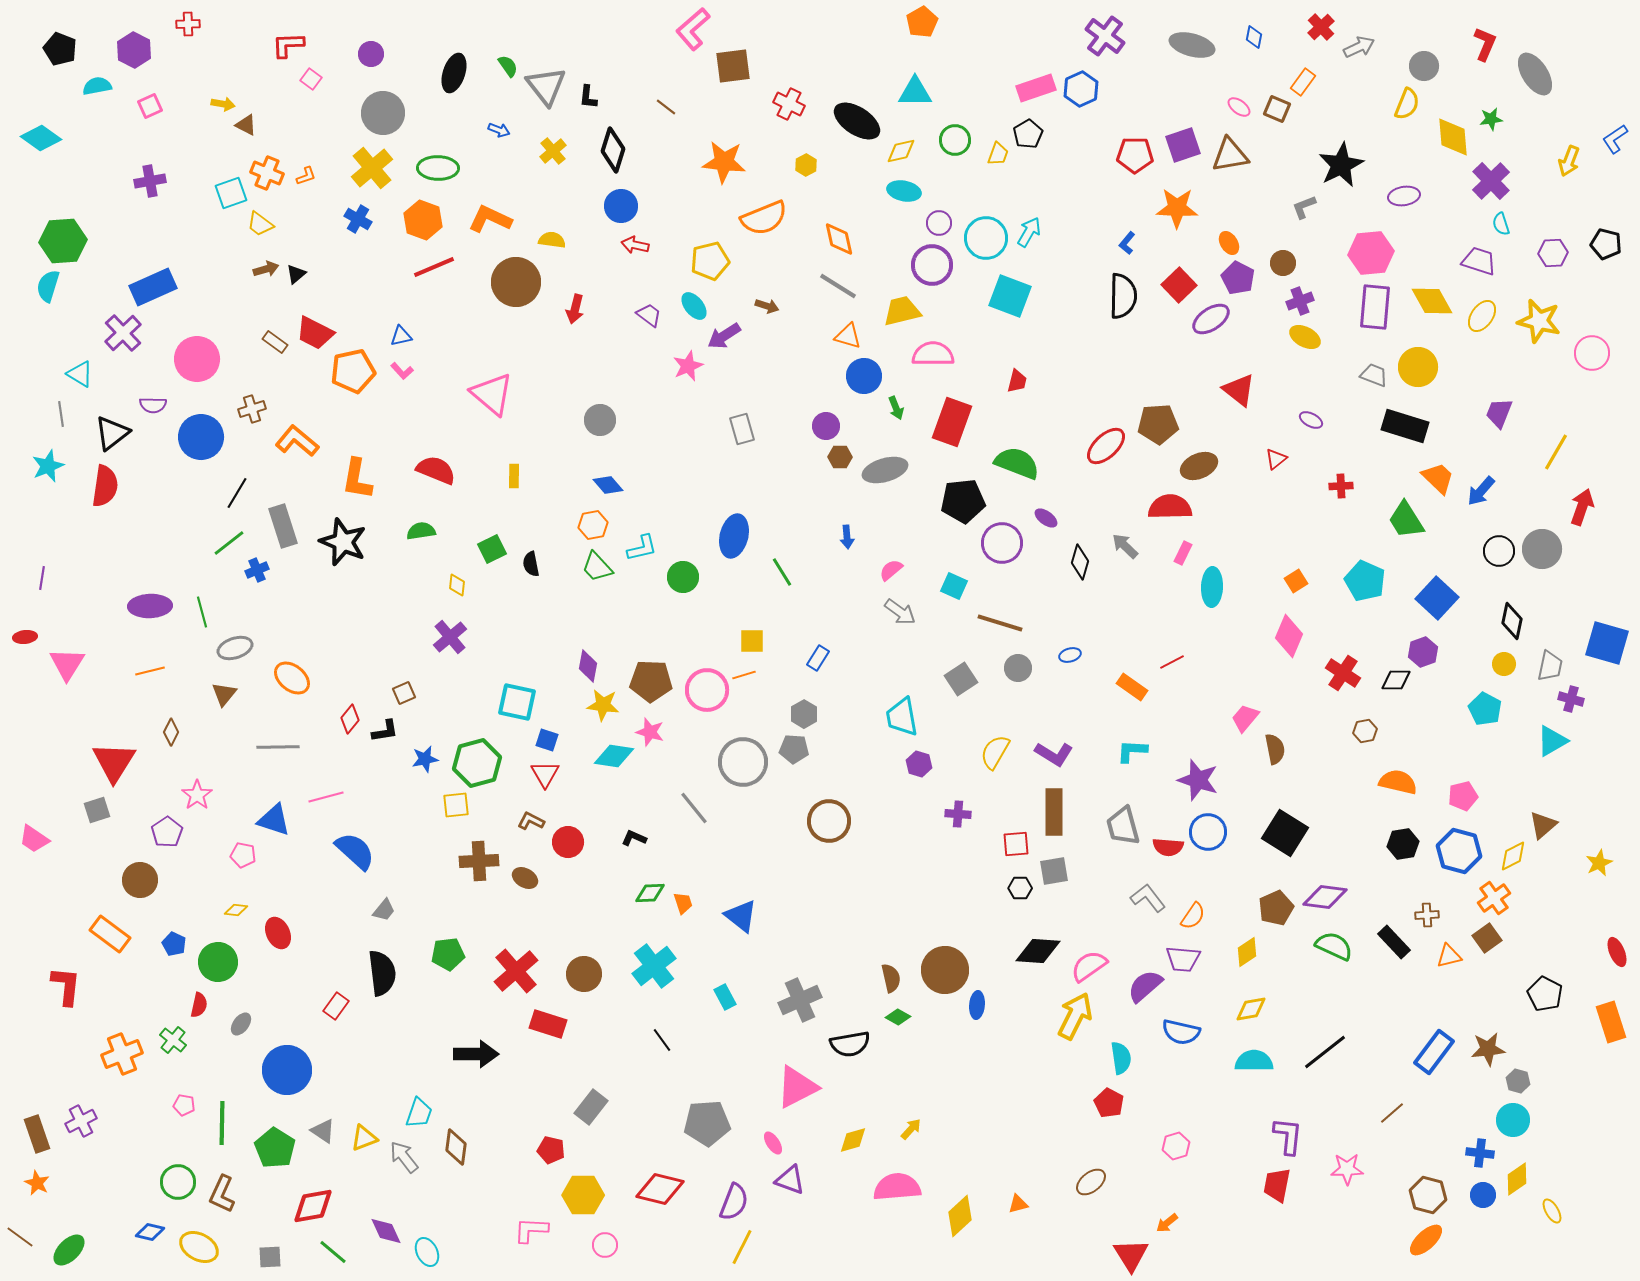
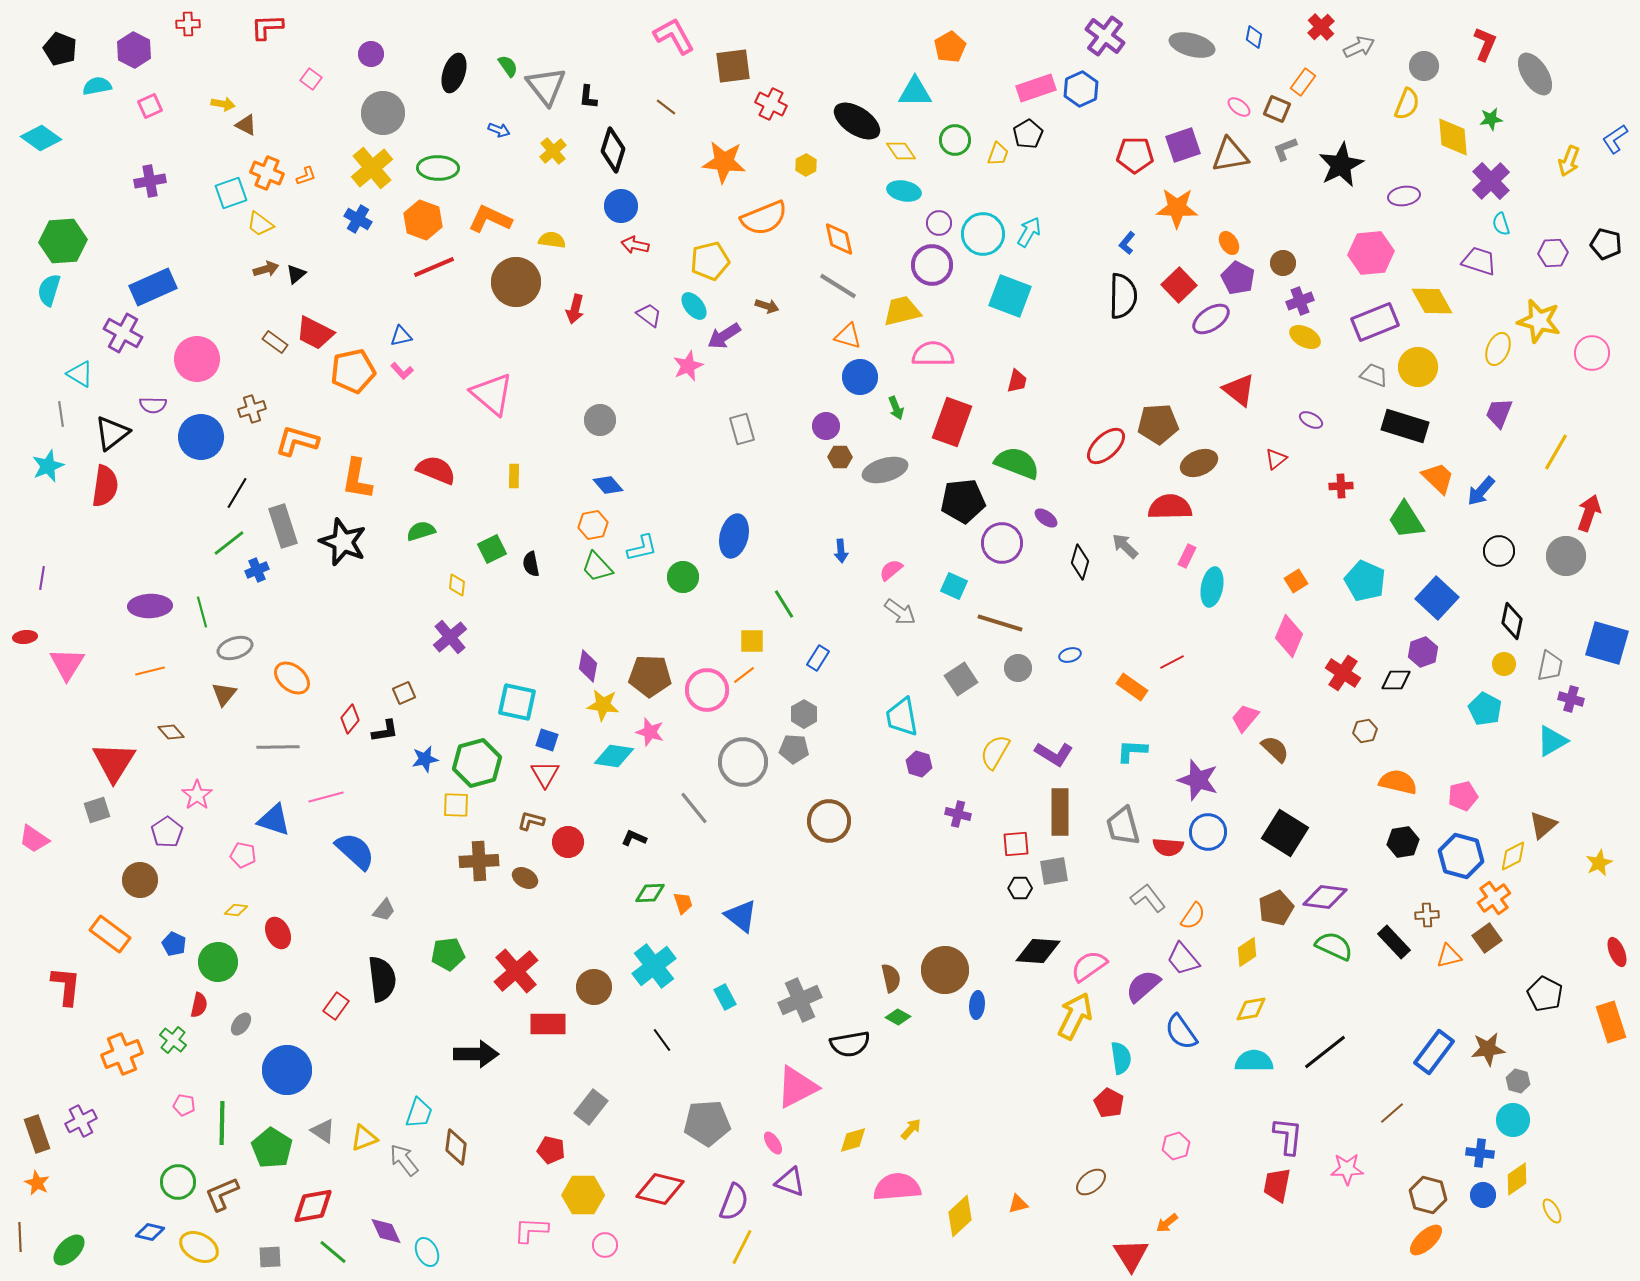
orange pentagon at (922, 22): moved 28 px right, 25 px down
pink L-shape at (693, 29): moved 19 px left, 7 px down; rotated 102 degrees clockwise
red L-shape at (288, 45): moved 21 px left, 18 px up
red cross at (789, 104): moved 18 px left
yellow diamond at (901, 151): rotated 68 degrees clockwise
gray L-shape at (1304, 207): moved 19 px left, 58 px up
cyan circle at (986, 238): moved 3 px left, 4 px up
cyan semicircle at (48, 286): moved 1 px right, 4 px down
purple rectangle at (1375, 307): moved 15 px down; rotated 63 degrees clockwise
yellow ellipse at (1482, 316): moved 16 px right, 33 px down; rotated 12 degrees counterclockwise
purple cross at (123, 333): rotated 18 degrees counterclockwise
blue circle at (864, 376): moved 4 px left, 1 px down
orange L-shape at (297, 441): rotated 24 degrees counterclockwise
brown ellipse at (1199, 466): moved 3 px up
red arrow at (1582, 507): moved 7 px right, 6 px down
green semicircle at (421, 531): rotated 8 degrees counterclockwise
blue arrow at (847, 537): moved 6 px left, 14 px down
gray circle at (1542, 549): moved 24 px right, 7 px down
pink rectangle at (1183, 553): moved 4 px right, 3 px down
green line at (782, 572): moved 2 px right, 32 px down
cyan ellipse at (1212, 587): rotated 9 degrees clockwise
orange line at (744, 675): rotated 20 degrees counterclockwise
brown pentagon at (651, 681): moved 1 px left, 5 px up
brown diamond at (171, 732): rotated 68 degrees counterclockwise
brown semicircle at (1275, 749): rotated 36 degrees counterclockwise
yellow square at (456, 805): rotated 8 degrees clockwise
brown rectangle at (1054, 812): moved 6 px right
purple cross at (958, 814): rotated 10 degrees clockwise
brown L-shape at (531, 821): rotated 12 degrees counterclockwise
black hexagon at (1403, 844): moved 2 px up
blue hexagon at (1459, 851): moved 2 px right, 5 px down
purple trapezoid at (1183, 959): rotated 45 degrees clockwise
black semicircle at (382, 973): moved 6 px down
brown circle at (584, 974): moved 10 px right, 13 px down
purple semicircle at (1145, 986): moved 2 px left
red rectangle at (548, 1024): rotated 18 degrees counterclockwise
blue semicircle at (1181, 1032): rotated 42 degrees clockwise
green pentagon at (275, 1148): moved 3 px left
gray arrow at (404, 1157): moved 3 px down
purple triangle at (790, 1180): moved 2 px down
brown L-shape at (222, 1194): rotated 42 degrees clockwise
brown line at (20, 1237): rotated 52 degrees clockwise
